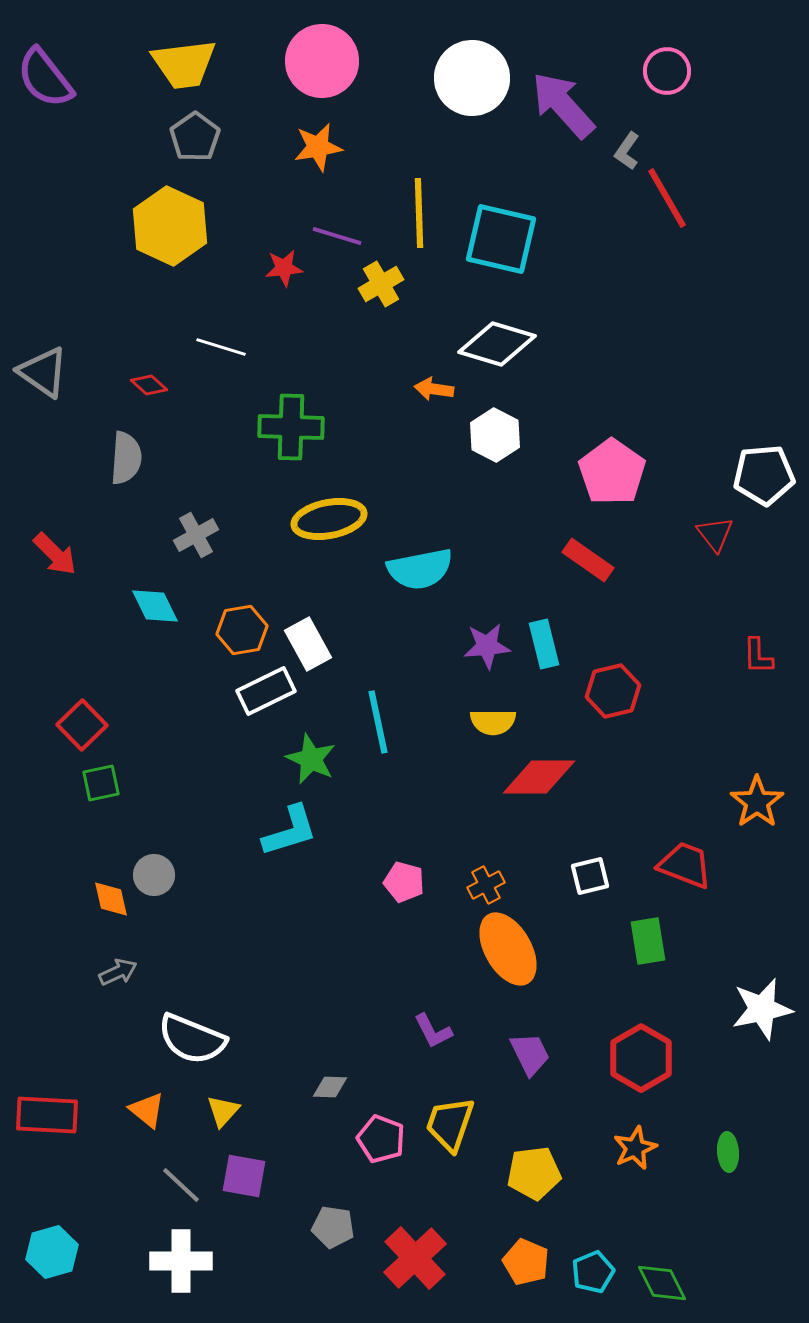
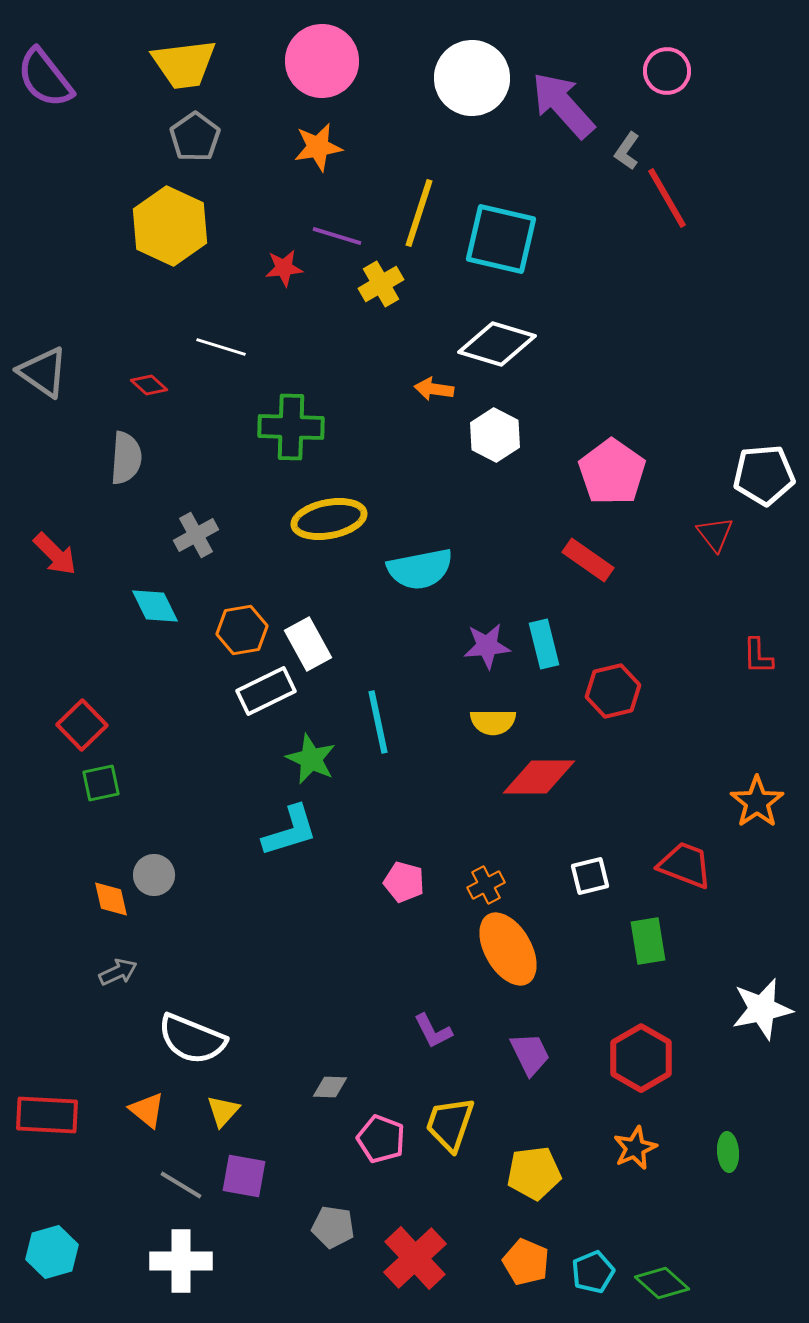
yellow line at (419, 213): rotated 20 degrees clockwise
gray line at (181, 1185): rotated 12 degrees counterclockwise
green diamond at (662, 1283): rotated 22 degrees counterclockwise
